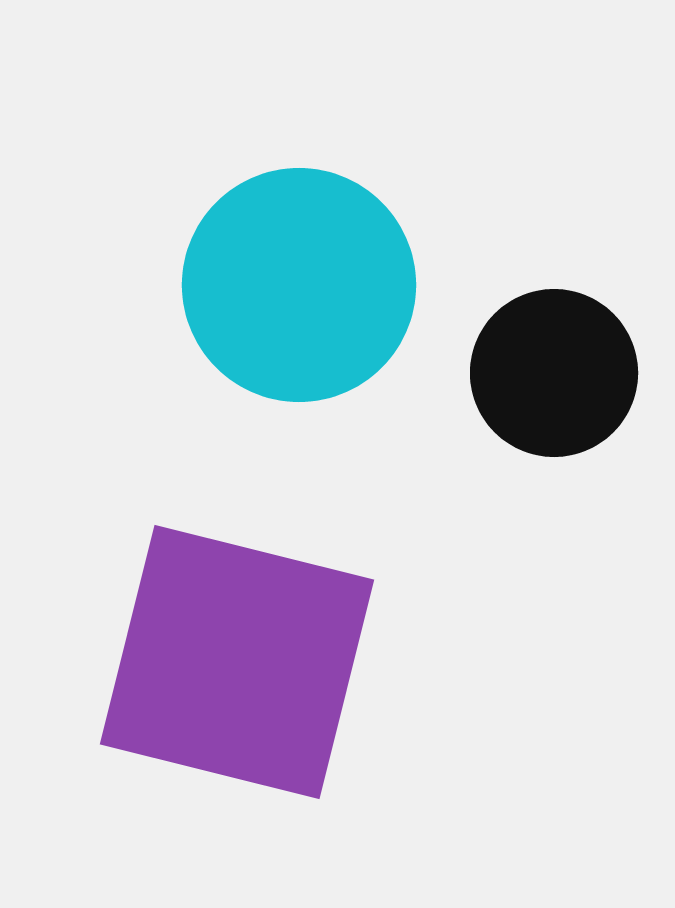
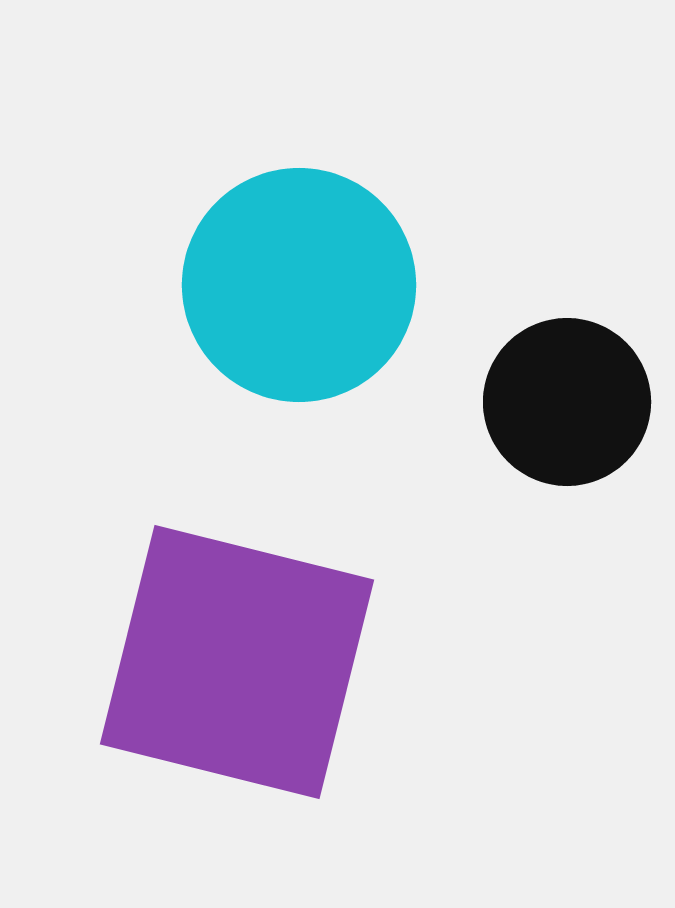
black circle: moved 13 px right, 29 px down
